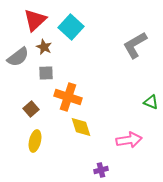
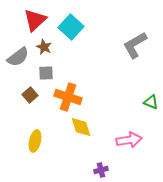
brown square: moved 1 px left, 14 px up
